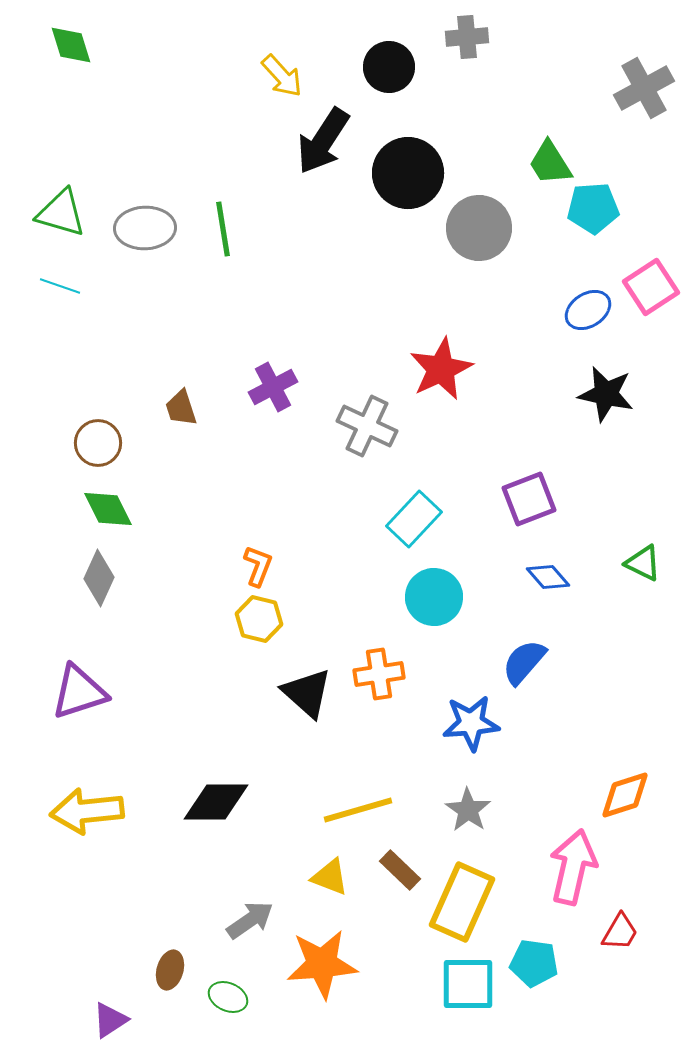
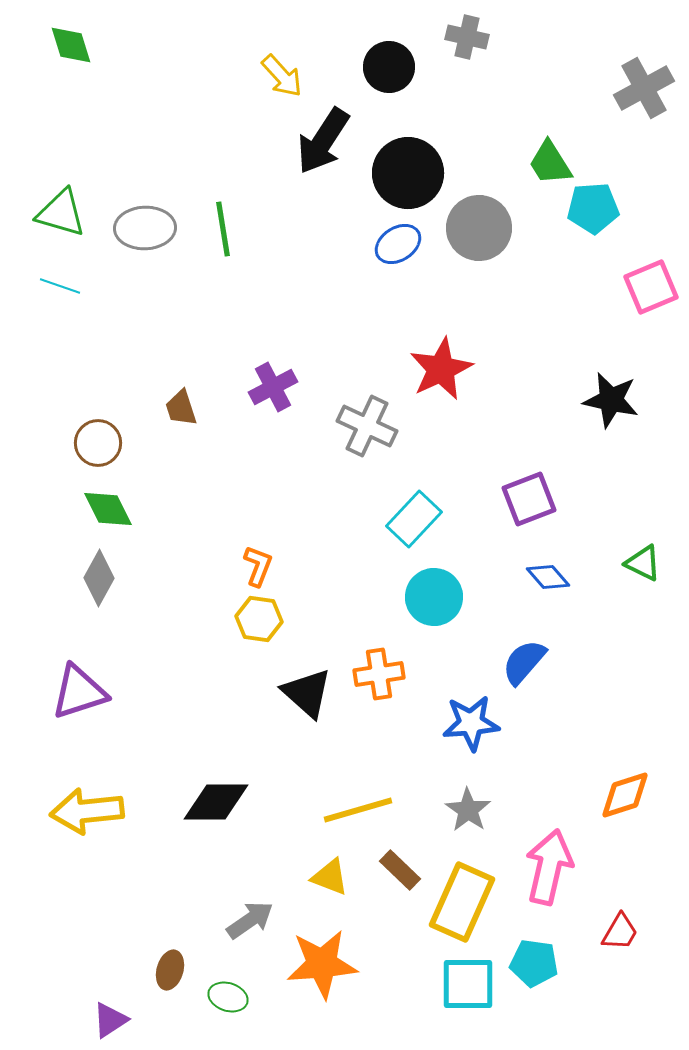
gray cross at (467, 37): rotated 18 degrees clockwise
pink square at (651, 287): rotated 10 degrees clockwise
blue ellipse at (588, 310): moved 190 px left, 66 px up
black star at (606, 394): moved 5 px right, 6 px down
gray diamond at (99, 578): rotated 4 degrees clockwise
yellow hexagon at (259, 619): rotated 6 degrees counterclockwise
pink arrow at (573, 867): moved 24 px left
green ellipse at (228, 997): rotated 6 degrees counterclockwise
